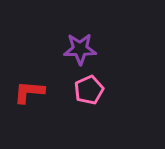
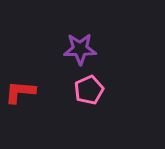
red L-shape: moved 9 px left
